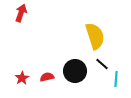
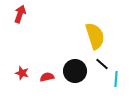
red arrow: moved 1 px left, 1 px down
red star: moved 5 px up; rotated 24 degrees counterclockwise
